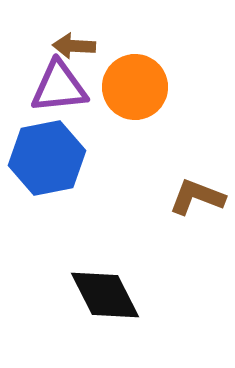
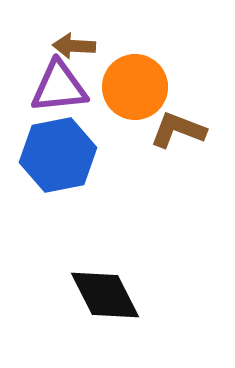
blue hexagon: moved 11 px right, 3 px up
brown L-shape: moved 19 px left, 67 px up
